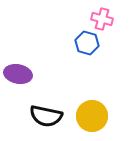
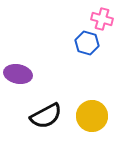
black semicircle: rotated 40 degrees counterclockwise
